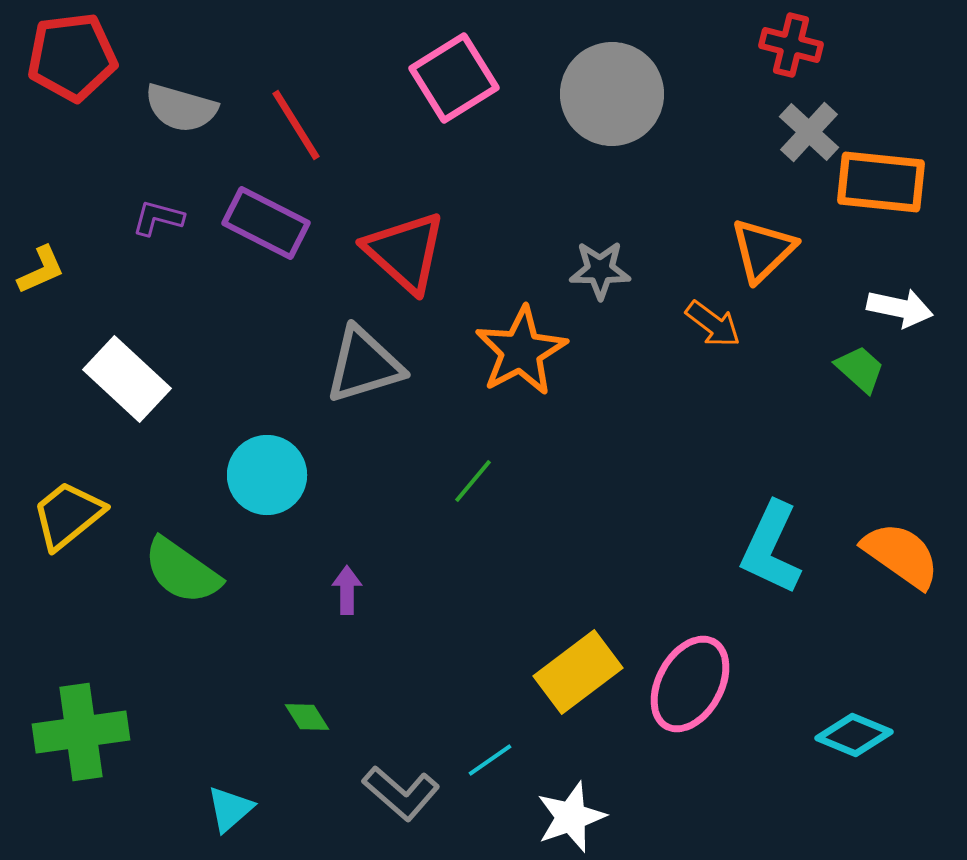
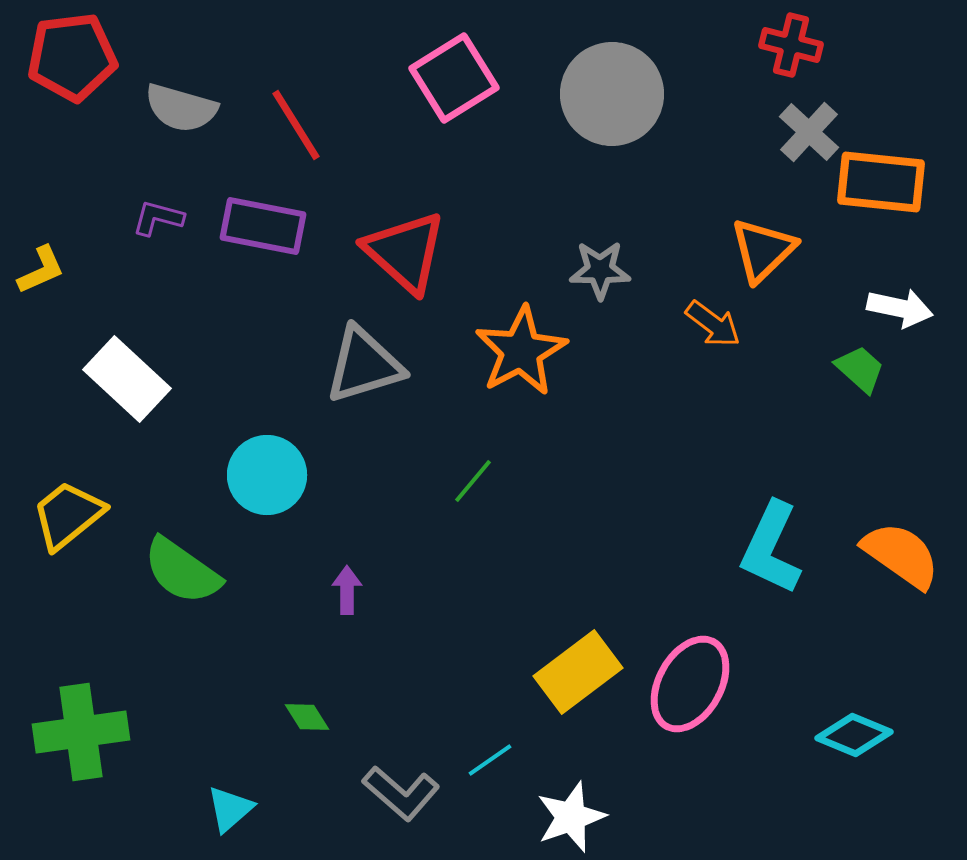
purple rectangle: moved 3 px left, 3 px down; rotated 16 degrees counterclockwise
